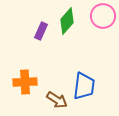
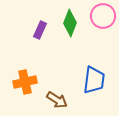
green diamond: moved 3 px right, 2 px down; rotated 20 degrees counterclockwise
purple rectangle: moved 1 px left, 1 px up
orange cross: rotated 10 degrees counterclockwise
blue trapezoid: moved 10 px right, 6 px up
